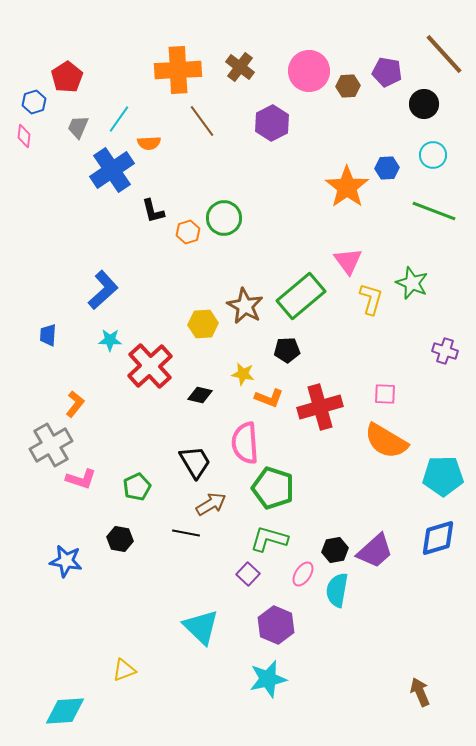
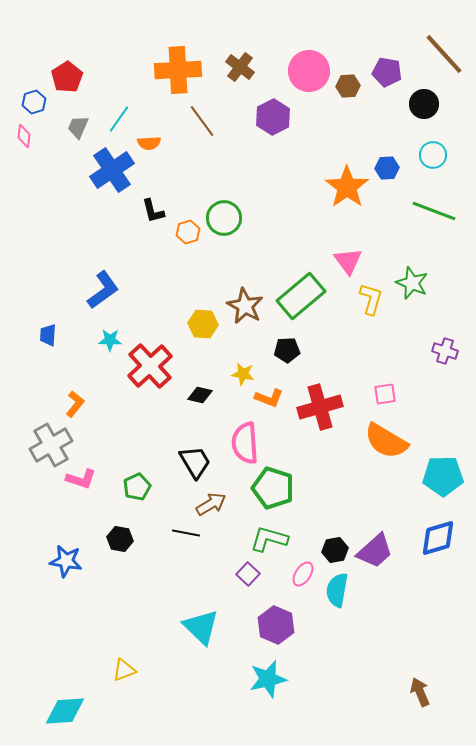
purple hexagon at (272, 123): moved 1 px right, 6 px up
blue L-shape at (103, 290): rotated 6 degrees clockwise
yellow hexagon at (203, 324): rotated 8 degrees clockwise
pink square at (385, 394): rotated 10 degrees counterclockwise
